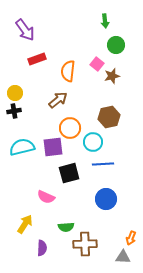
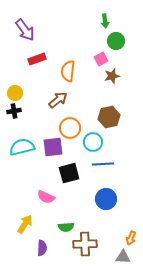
green circle: moved 4 px up
pink square: moved 4 px right, 5 px up; rotated 24 degrees clockwise
